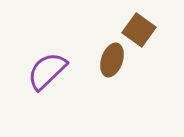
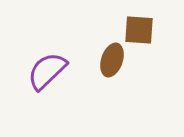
brown square: rotated 32 degrees counterclockwise
